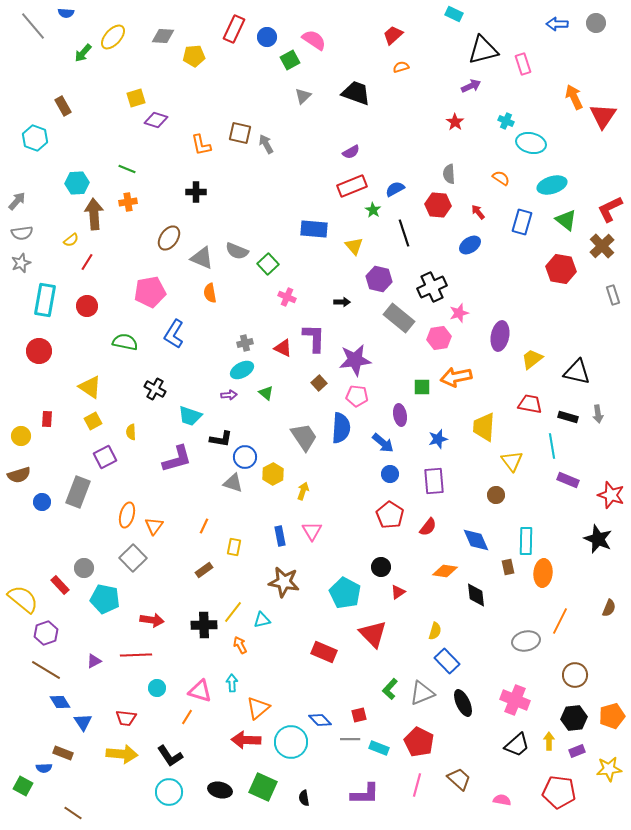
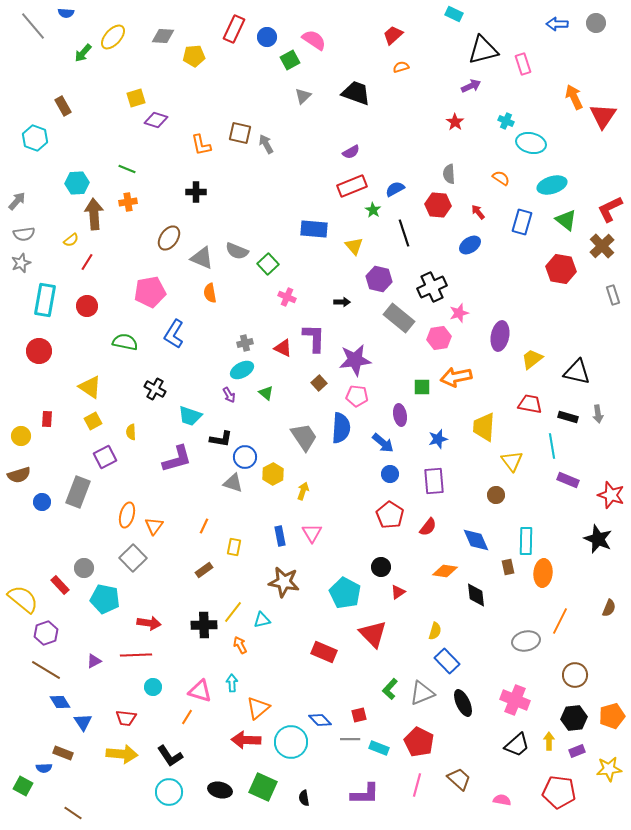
gray semicircle at (22, 233): moved 2 px right, 1 px down
purple arrow at (229, 395): rotated 63 degrees clockwise
pink triangle at (312, 531): moved 2 px down
red arrow at (152, 620): moved 3 px left, 3 px down
cyan circle at (157, 688): moved 4 px left, 1 px up
